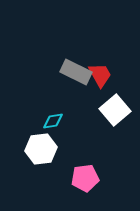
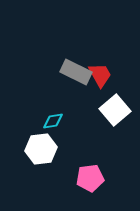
pink pentagon: moved 5 px right
